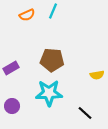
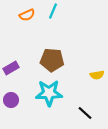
purple circle: moved 1 px left, 6 px up
